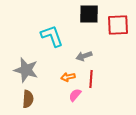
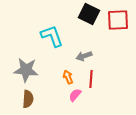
black square: rotated 25 degrees clockwise
red square: moved 5 px up
gray star: rotated 10 degrees counterclockwise
orange arrow: rotated 80 degrees clockwise
